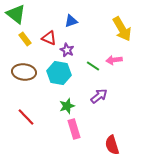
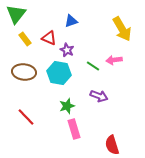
green triangle: rotated 30 degrees clockwise
purple arrow: rotated 60 degrees clockwise
